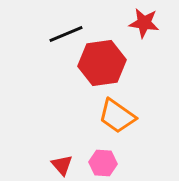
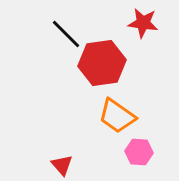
red star: moved 1 px left
black line: rotated 68 degrees clockwise
pink hexagon: moved 36 px right, 11 px up
